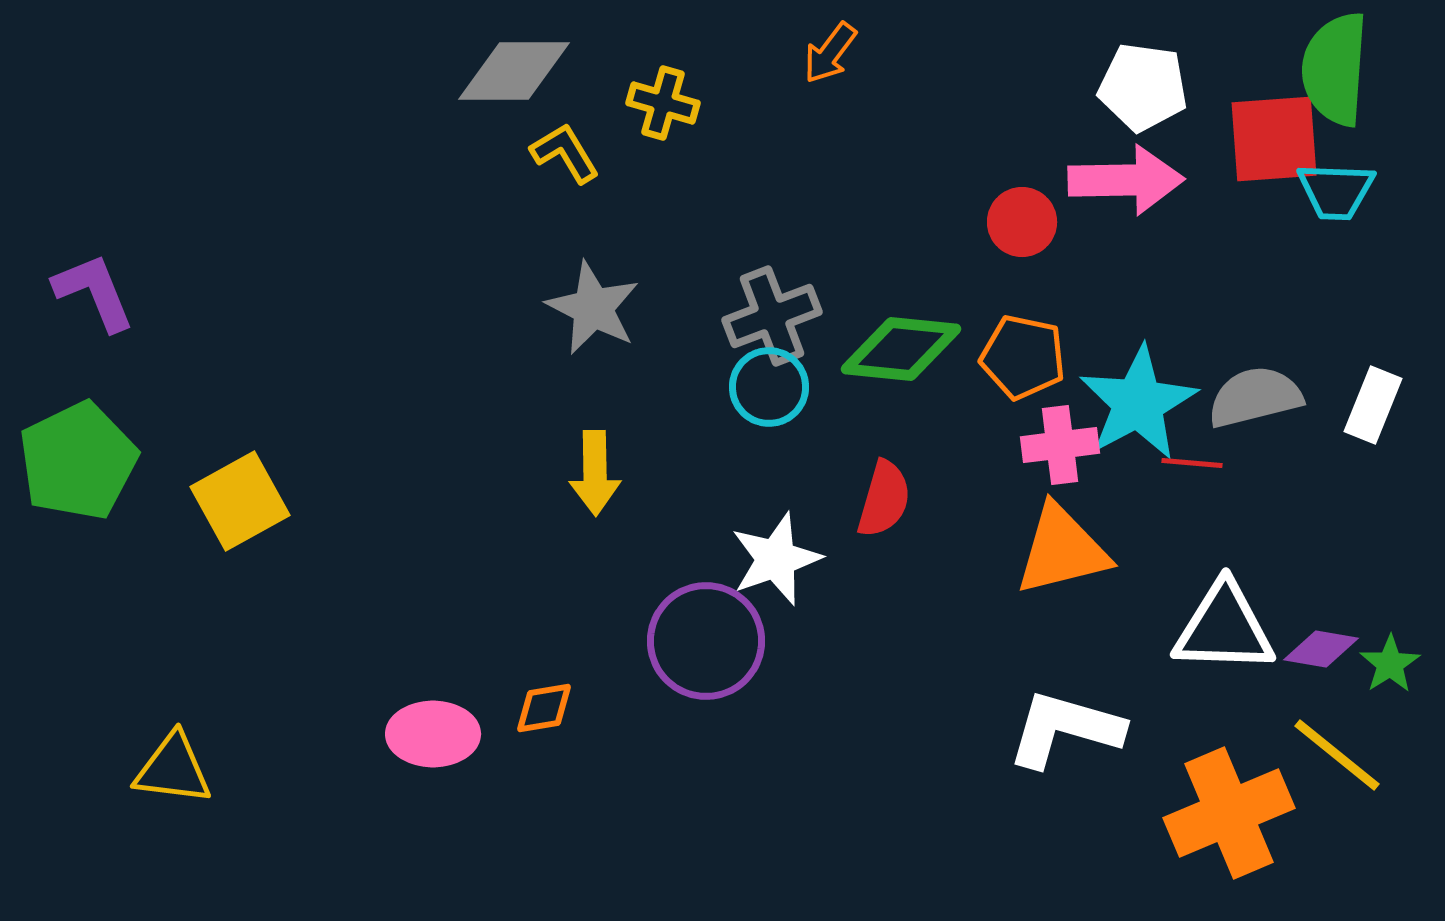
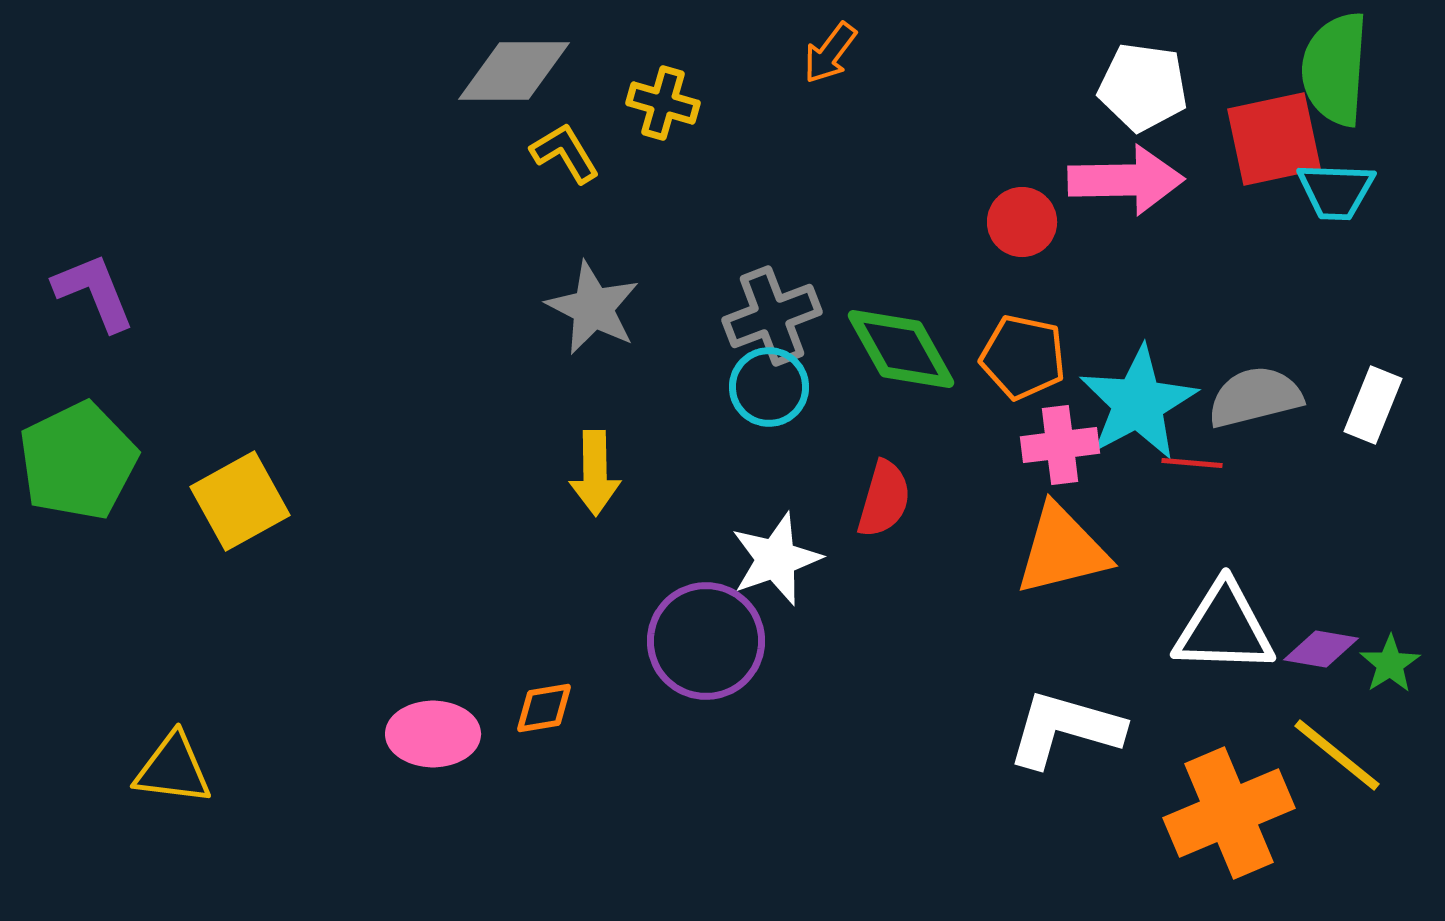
red square: rotated 8 degrees counterclockwise
green diamond: rotated 55 degrees clockwise
